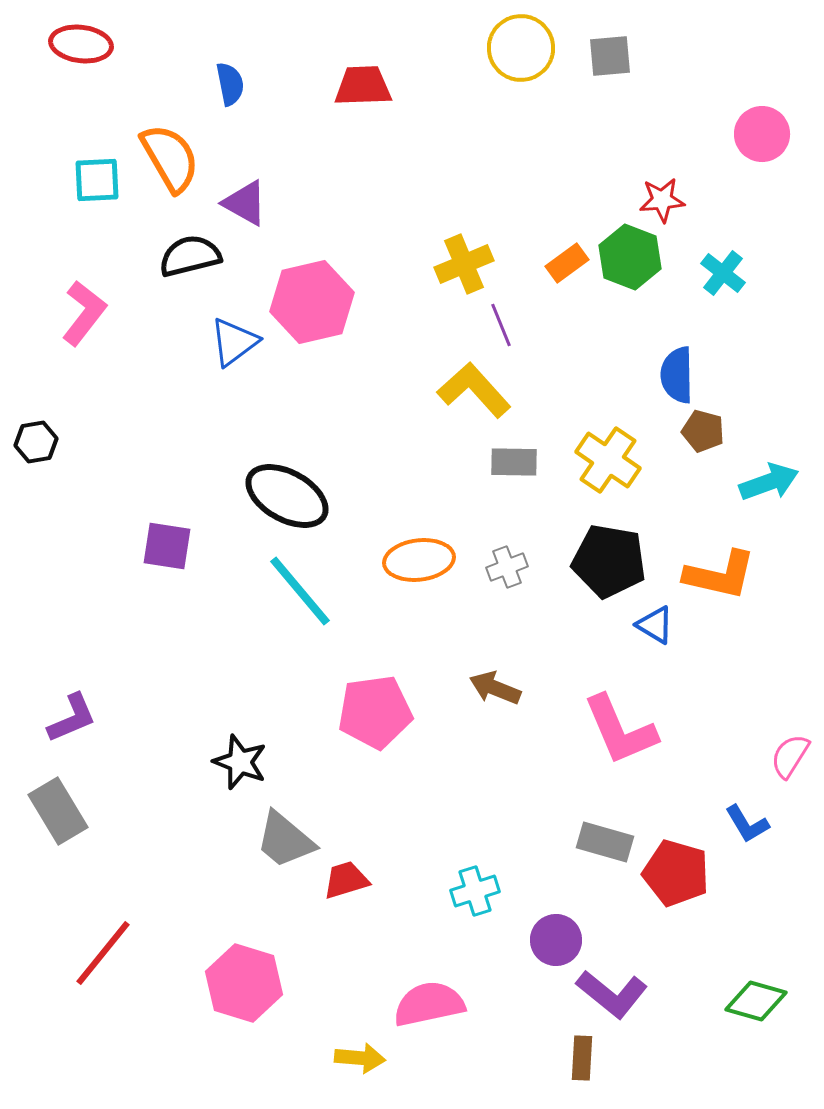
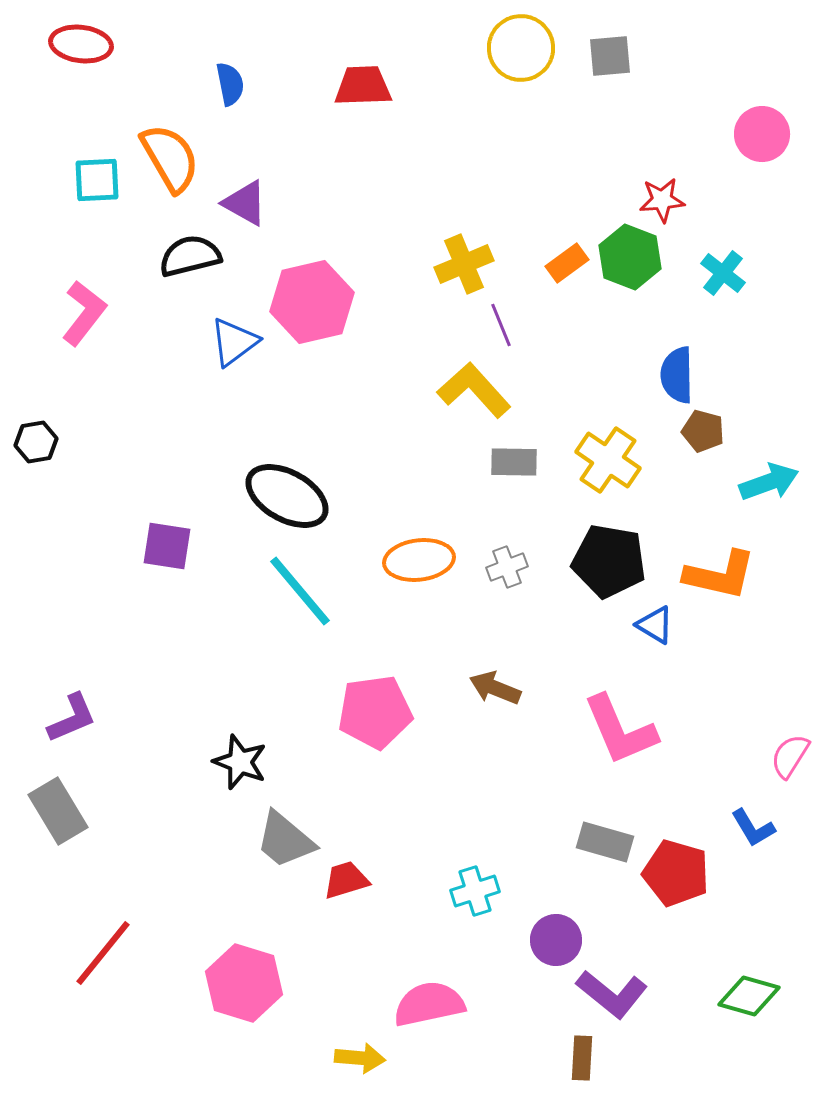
blue L-shape at (747, 824): moved 6 px right, 4 px down
green diamond at (756, 1001): moved 7 px left, 5 px up
